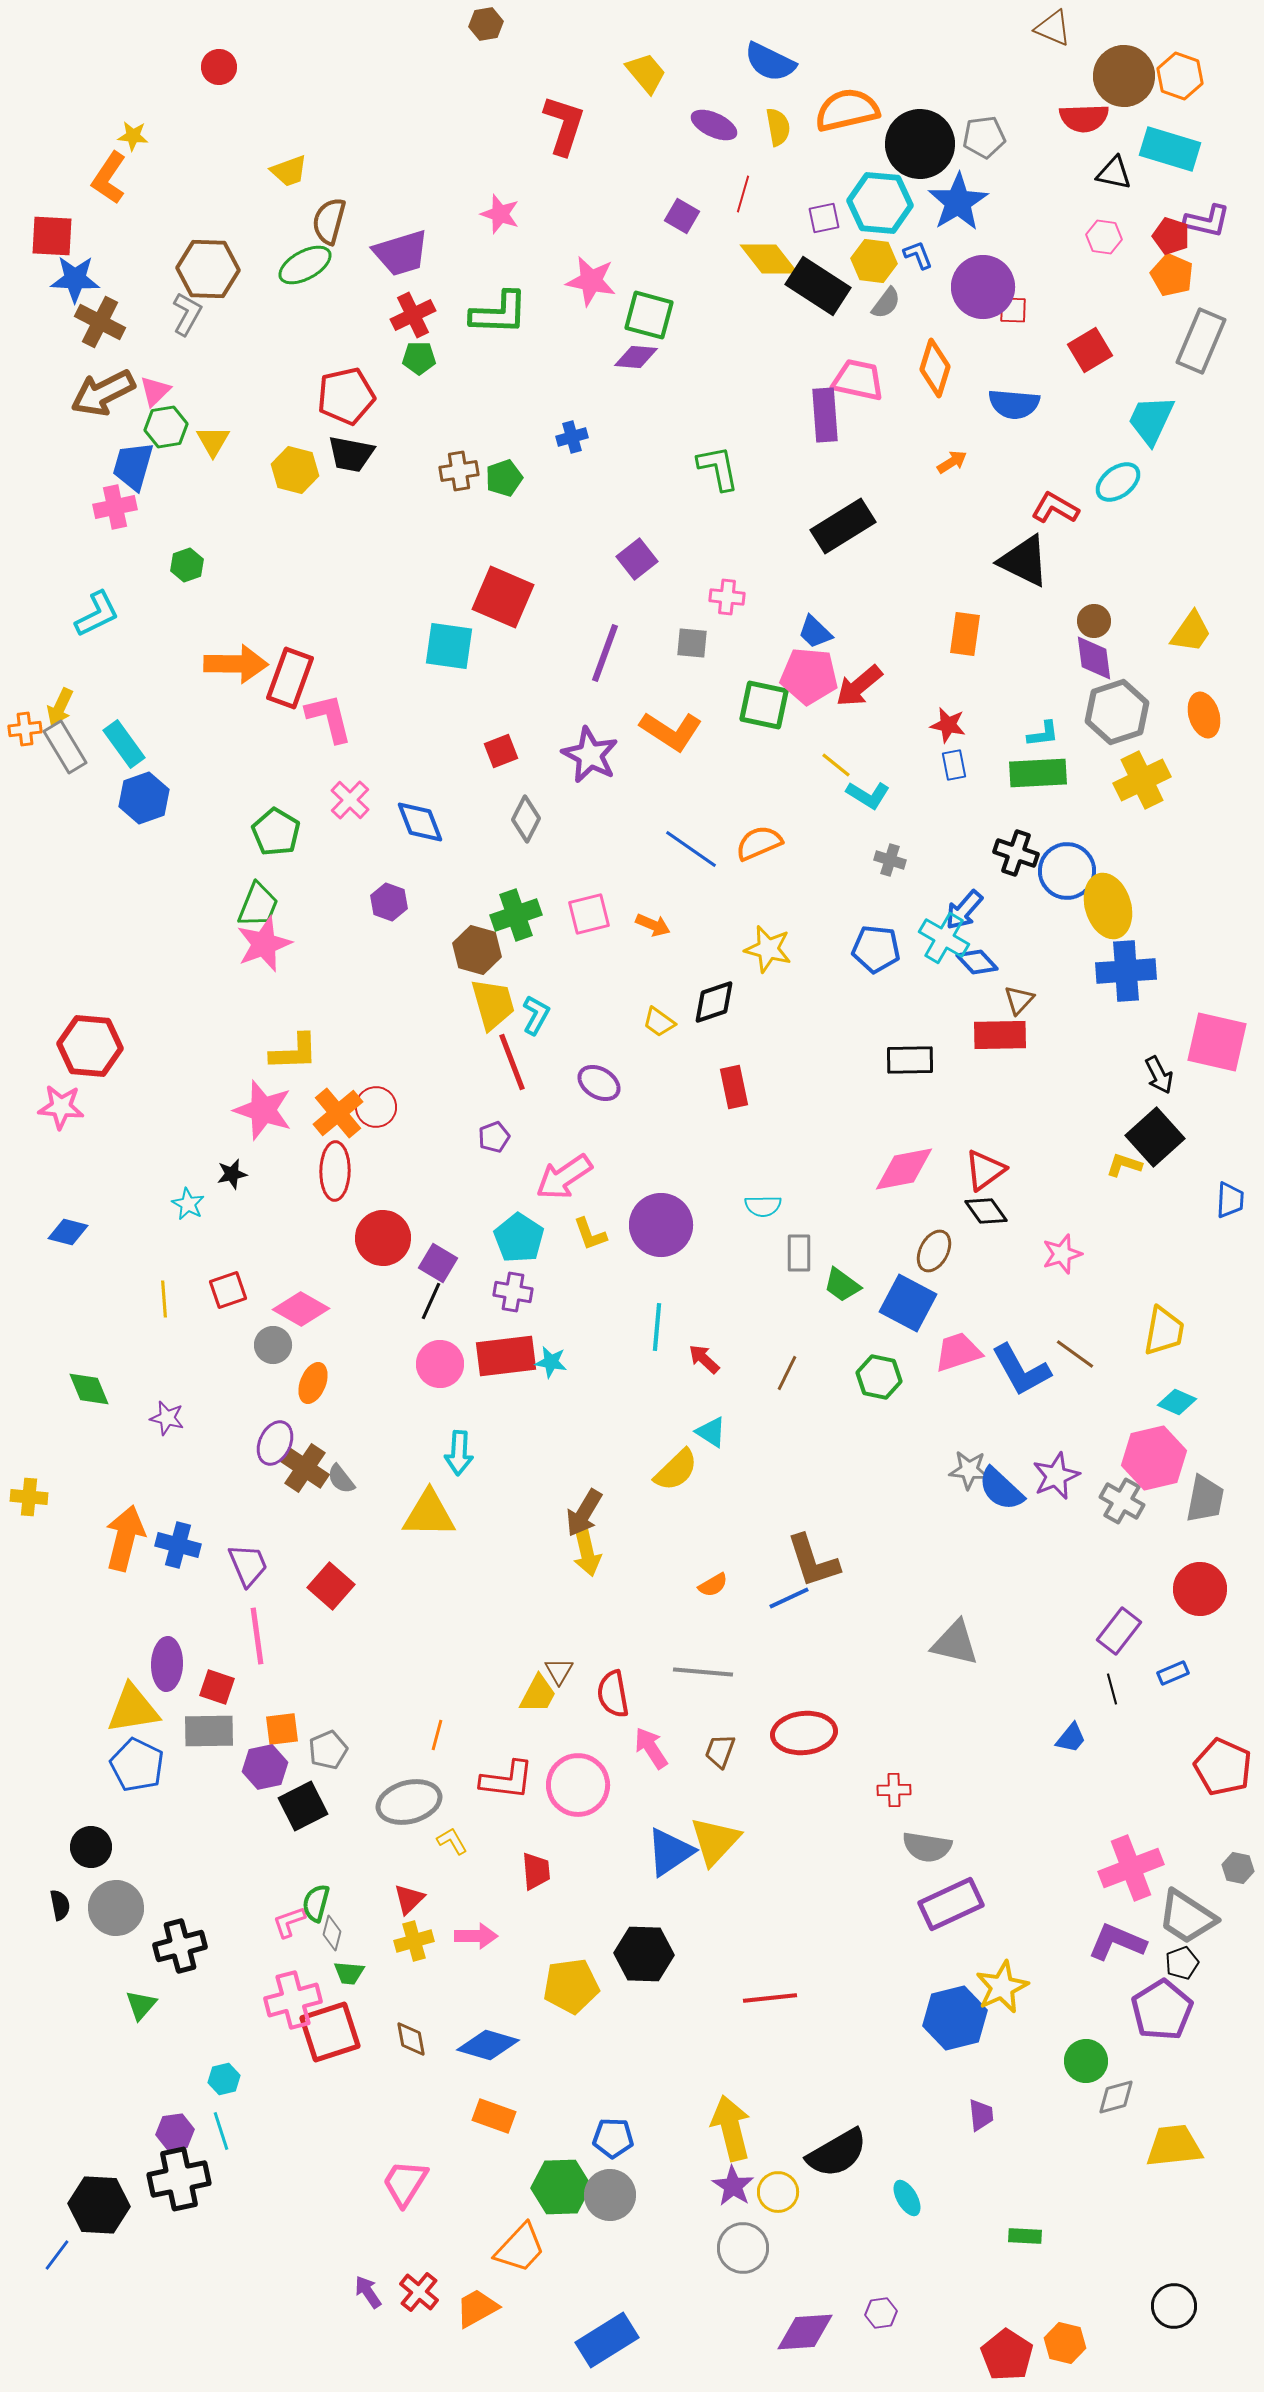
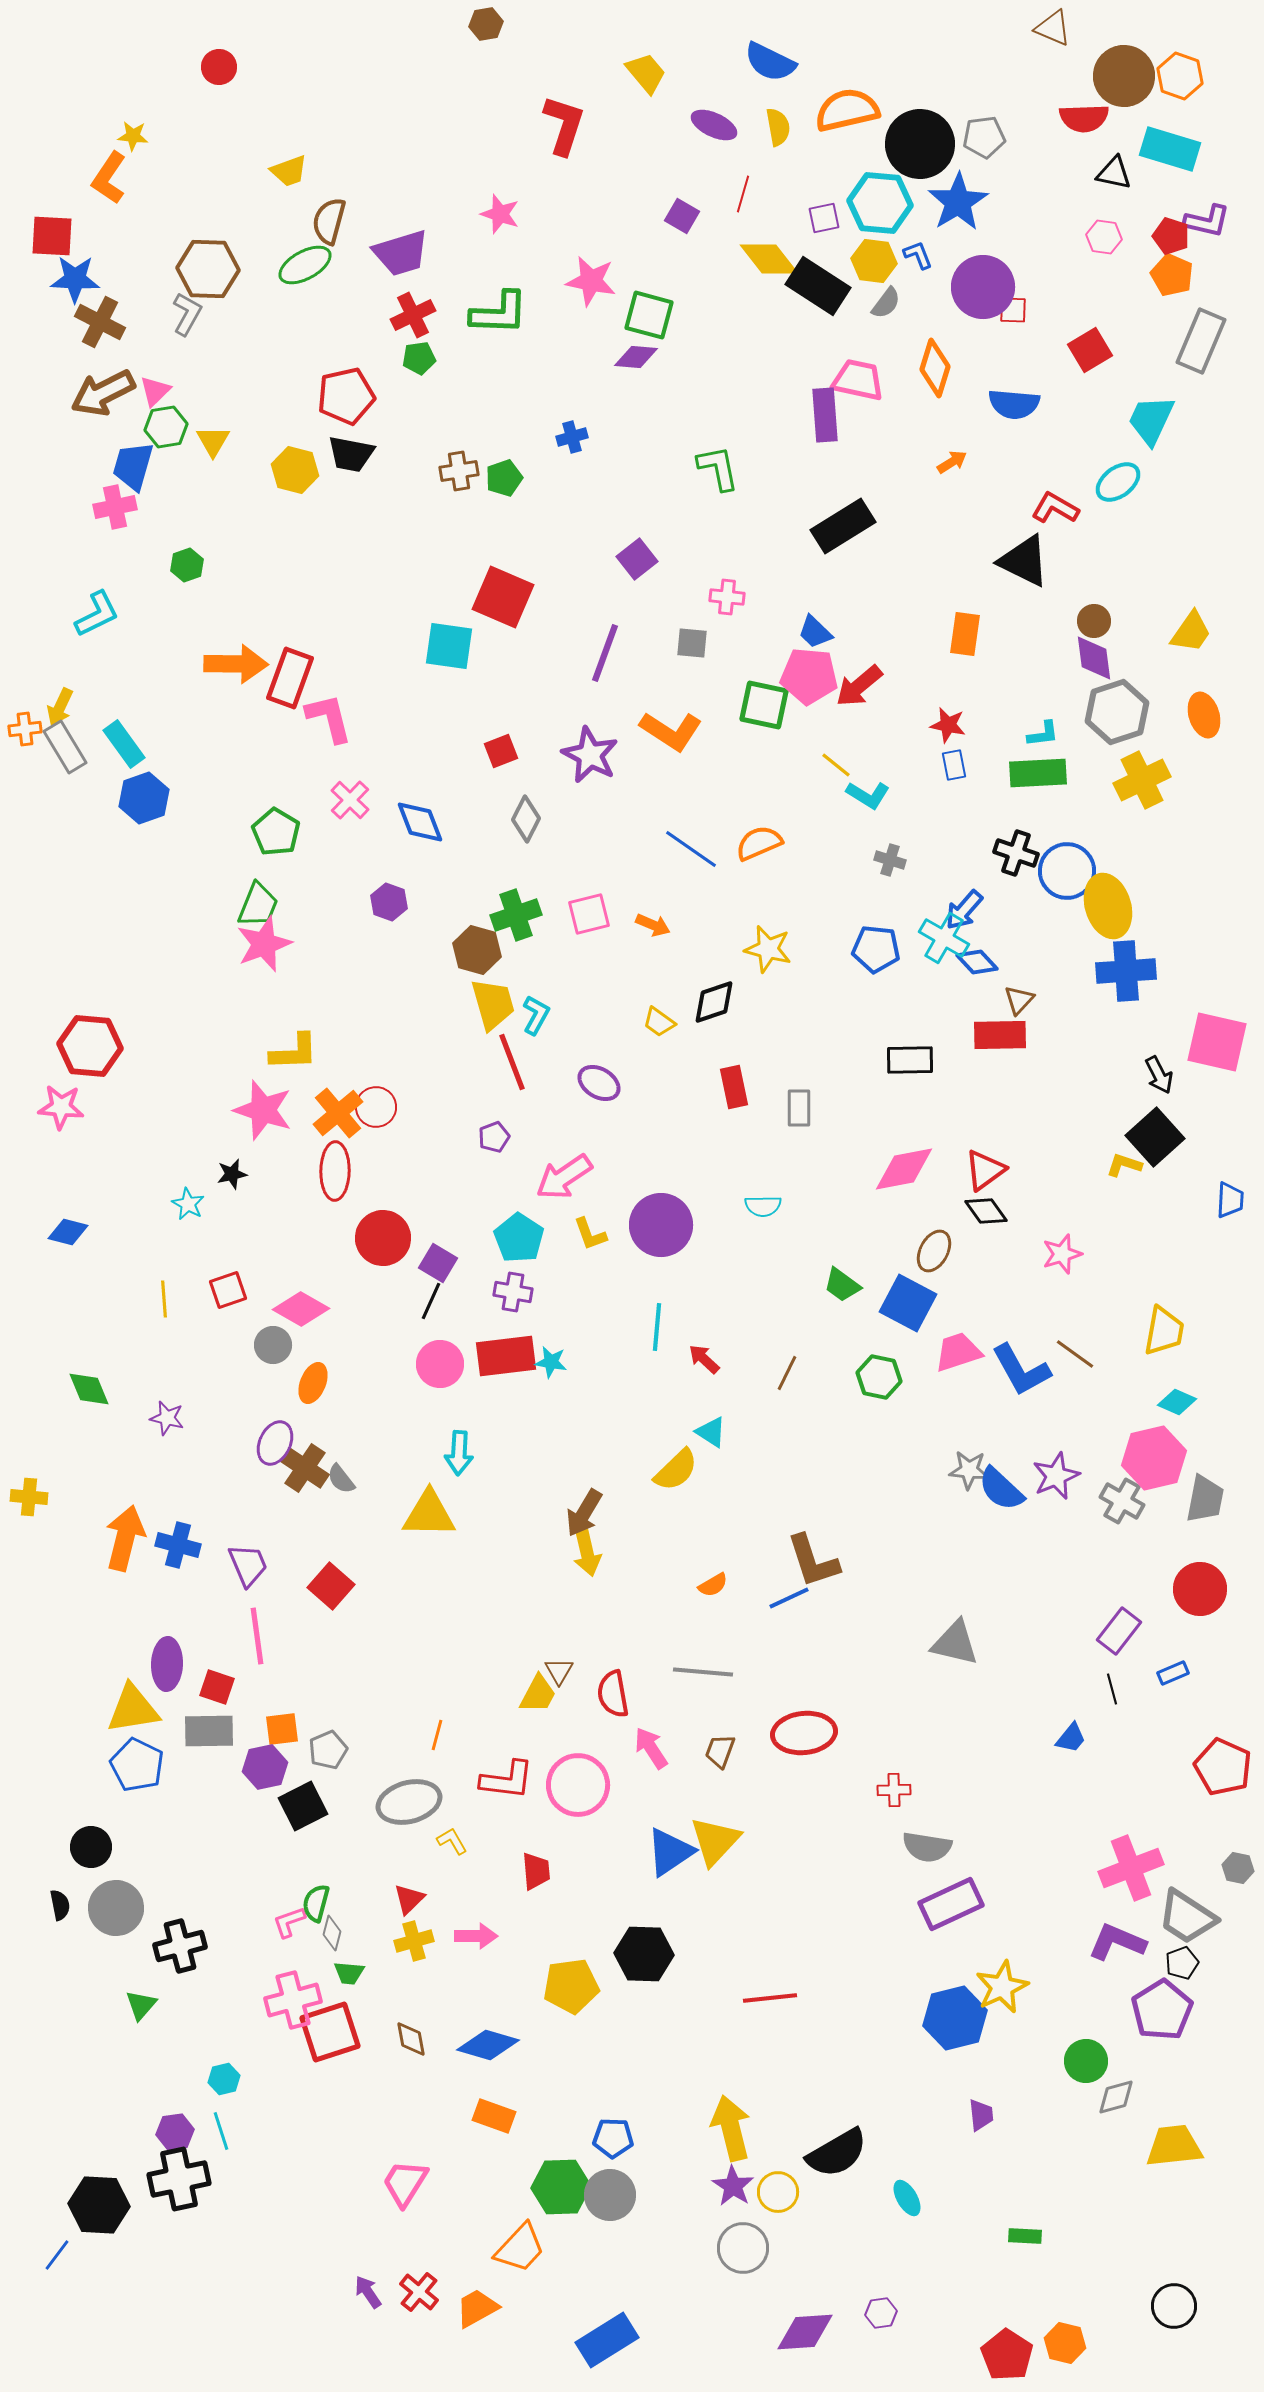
green pentagon at (419, 358): rotated 8 degrees counterclockwise
gray rectangle at (799, 1253): moved 145 px up
